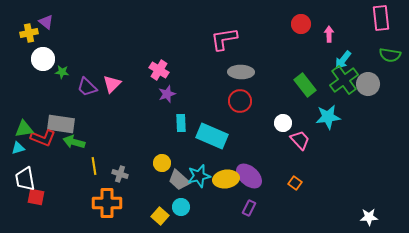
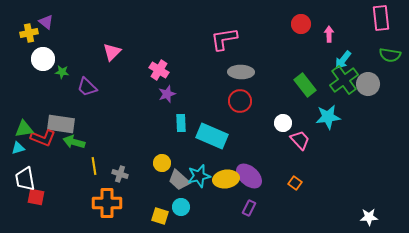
pink triangle at (112, 84): moved 32 px up
yellow square at (160, 216): rotated 24 degrees counterclockwise
